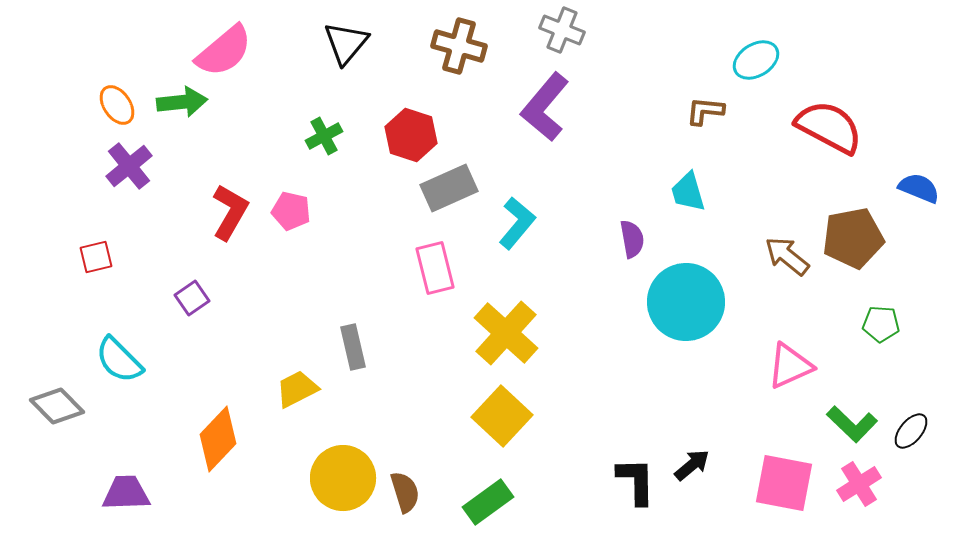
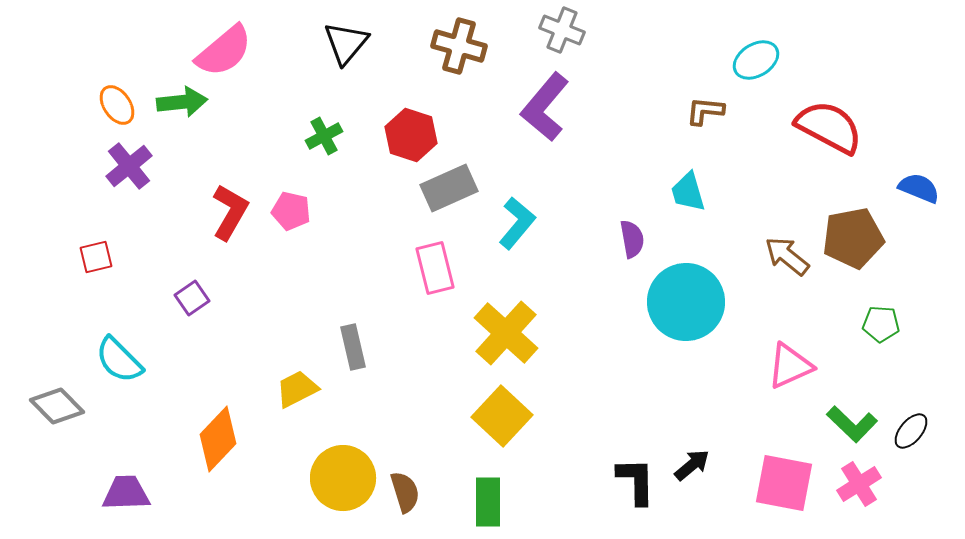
green rectangle at (488, 502): rotated 54 degrees counterclockwise
